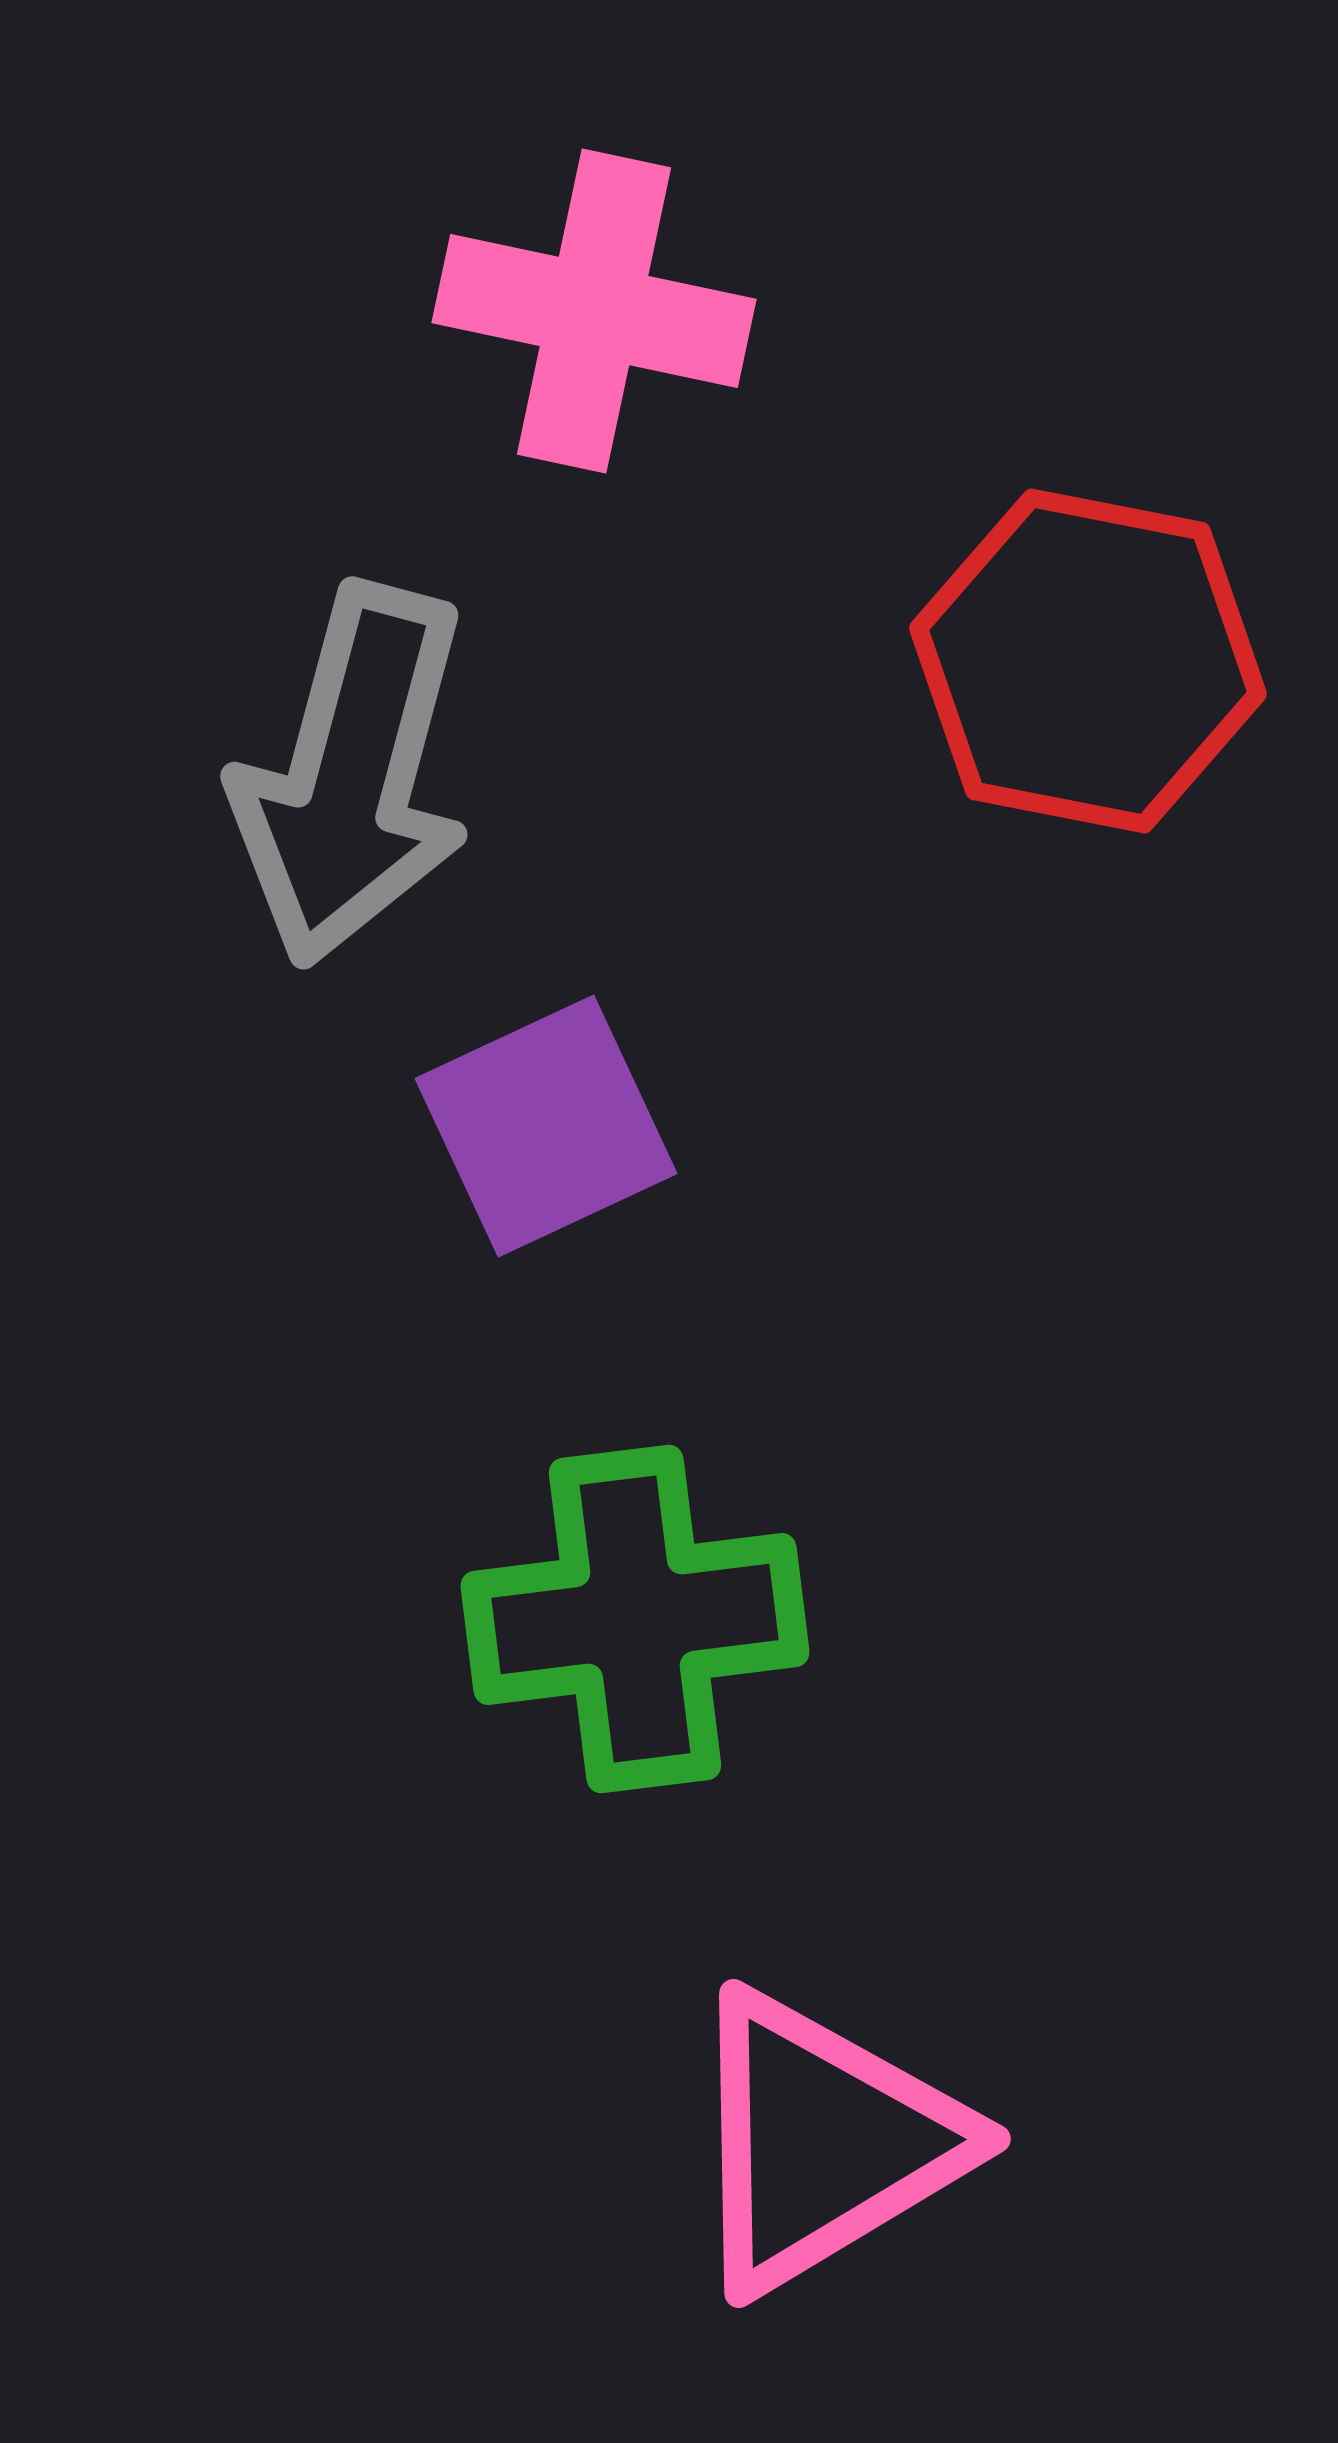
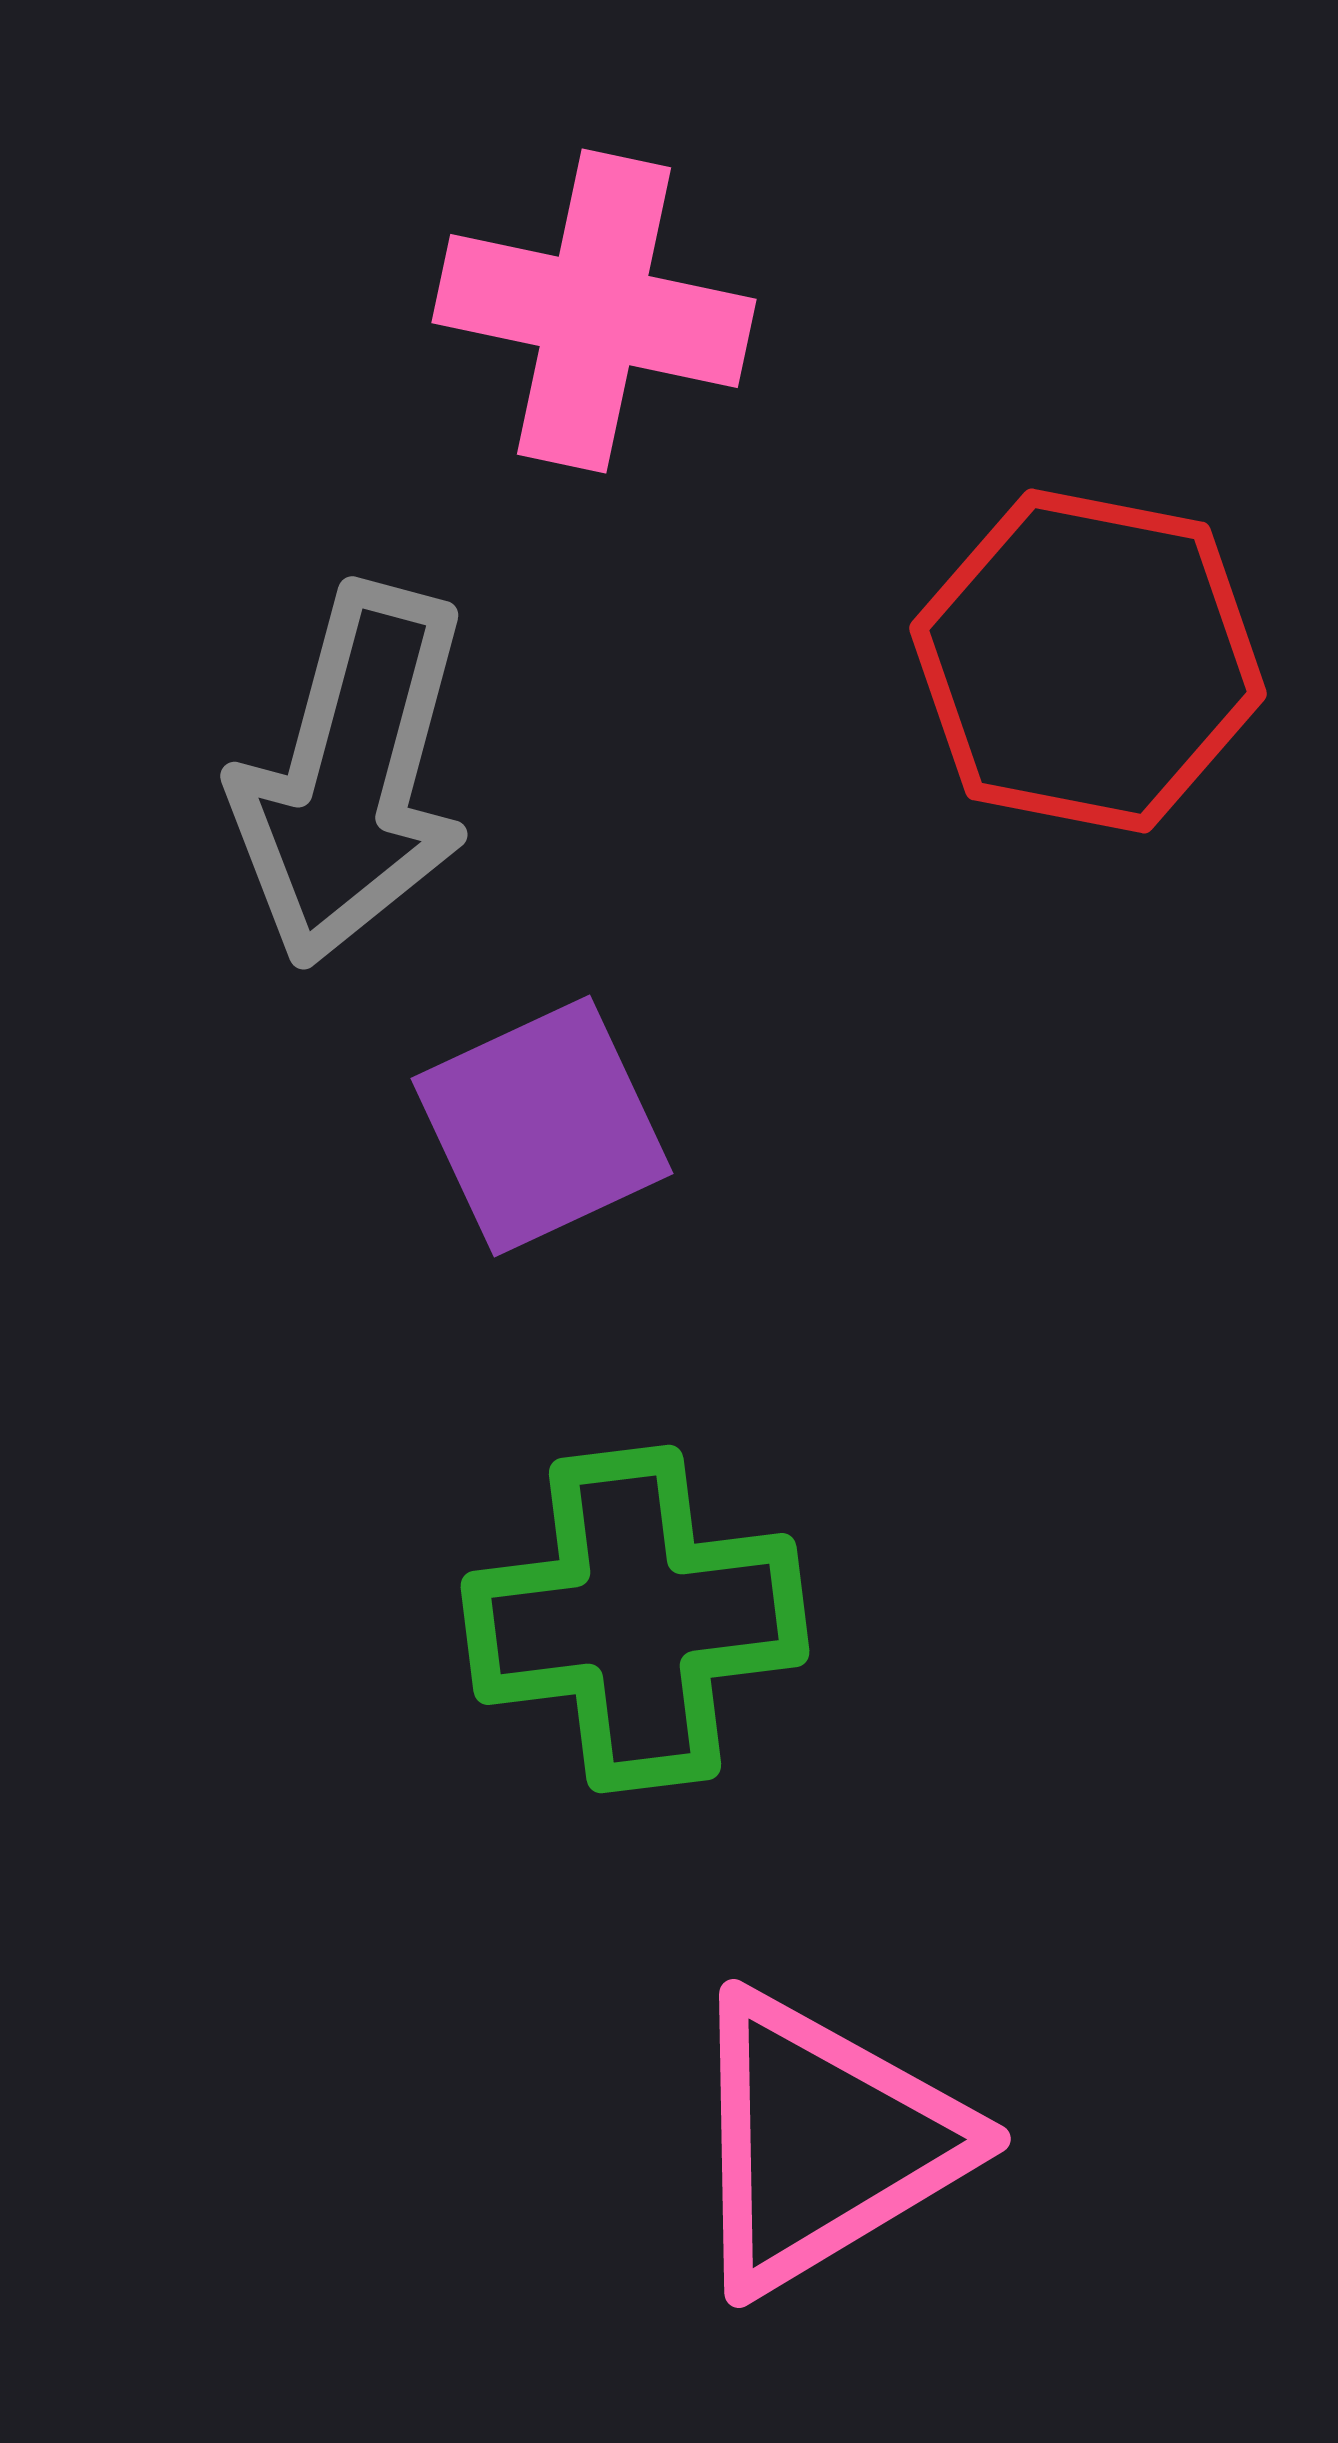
purple square: moved 4 px left
